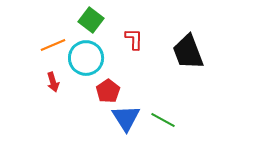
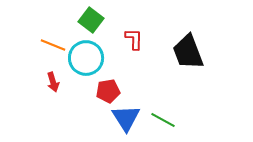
orange line: rotated 45 degrees clockwise
red pentagon: rotated 25 degrees clockwise
